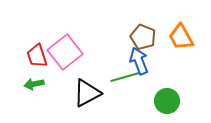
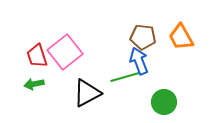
brown pentagon: rotated 15 degrees counterclockwise
green circle: moved 3 px left, 1 px down
